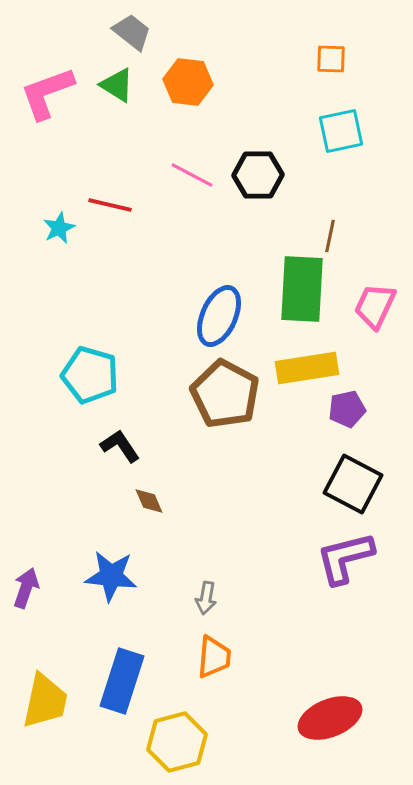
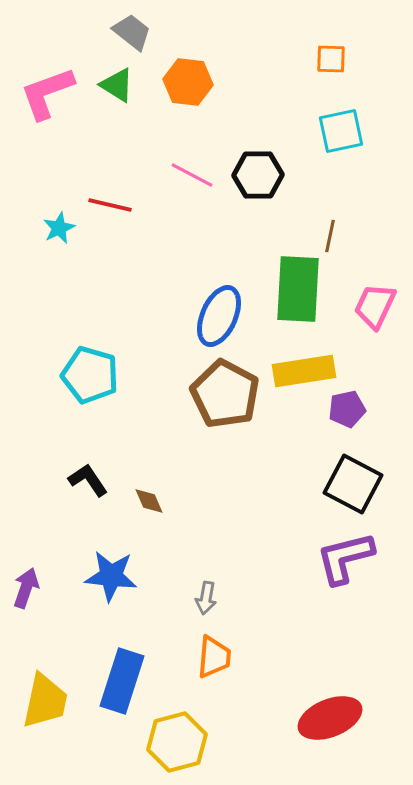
green rectangle: moved 4 px left
yellow rectangle: moved 3 px left, 3 px down
black L-shape: moved 32 px left, 34 px down
